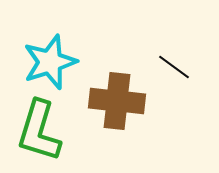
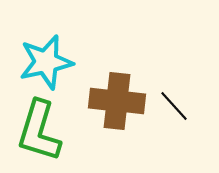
cyan star: moved 4 px left; rotated 6 degrees clockwise
black line: moved 39 px down; rotated 12 degrees clockwise
